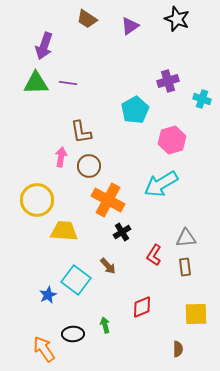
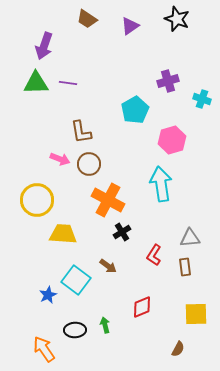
pink arrow: moved 1 px left, 2 px down; rotated 102 degrees clockwise
brown circle: moved 2 px up
cyan arrow: rotated 112 degrees clockwise
yellow trapezoid: moved 1 px left, 3 px down
gray triangle: moved 4 px right
brown arrow: rotated 12 degrees counterclockwise
black ellipse: moved 2 px right, 4 px up
brown semicircle: rotated 28 degrees clockwise
